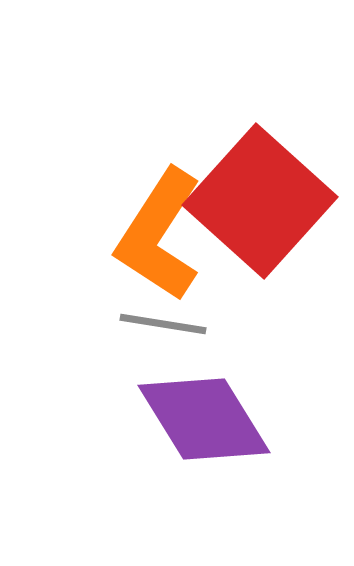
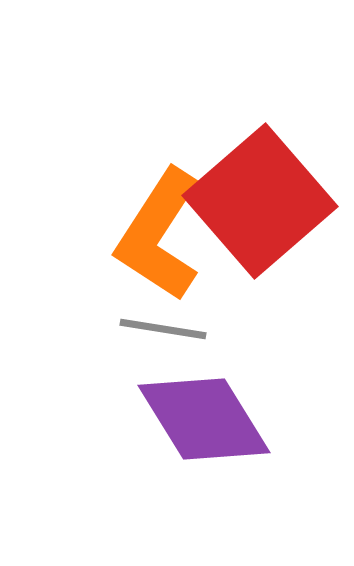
red square: rotated 7 degrees clockwise
gray line: moved 5 px down
